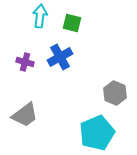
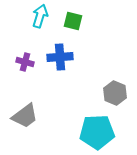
cyan arrow: rotated 10 degrees clockwise
green square: moved 1 px right, 2 px up
blue cross: rotated 25 degrees clockwise
gray trapezoid: moved 1 px down
cyan pentagon: moved 1 px up; rotated 20 degrees clockwise
